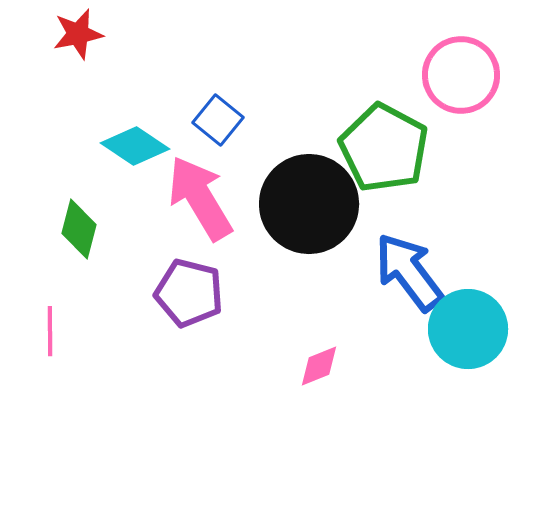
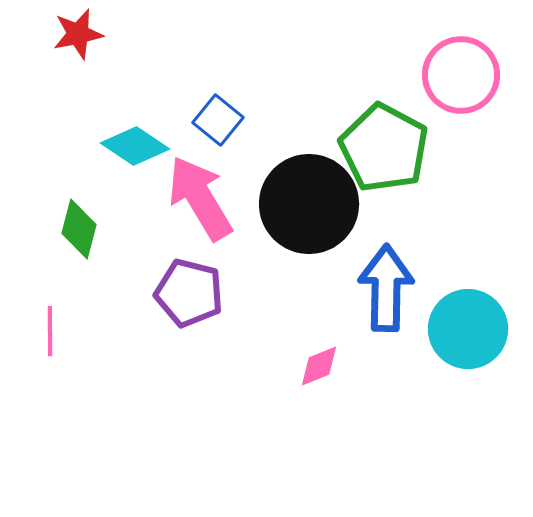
blue arrow: moved 23 px left, 16 px down; rotated 38 degrees clockwise
